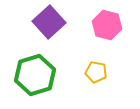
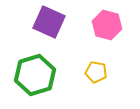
purple square: rotated 24 degrees counterclockwise
